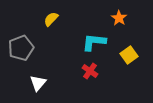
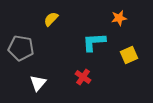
orange star: rotated 28 degrees clockwise
cyan L-shape: rotated 10 degrees counterclockwise
gray pentagon: rotated 30 degrees clockwise
yellow square: rotated 12 degrees clockwise
red cross: moved 7 px left, 6 px down
